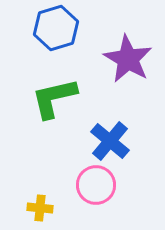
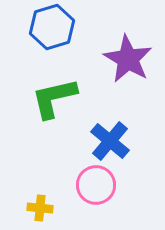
blue hexagon: moved 4 px left, 1 px up
